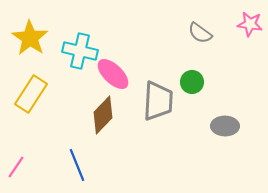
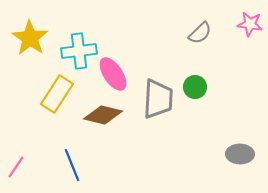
gray semicircle: rotated 80 degrees counterclockwise
cyan cross: moved 1 px left; rotated 20 degrees counterclockwise
pink ellipse: rotated 12 degrees clockwise
green circle: moved 3 px right, 5 px down
yellow rectangle: moved 26 px right
gray trapezoid: moved 2 px up
brown diamond: rotated 60 degrees clockwise
gray ellipse: moved 15 px right, 28 px down
blue line: moved 5 px left
